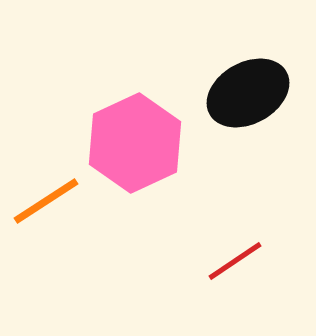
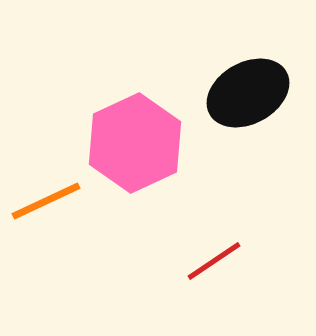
orange line: rotated 8 degrees clockwise
red line: moved 21 px left
